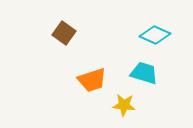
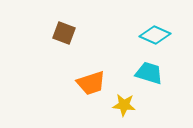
brown square: rotated 15 degrees counterclockwise
cyan trapezoid: moved 5 px right
orange trapezoid: moved 1 px left, 3 px down
